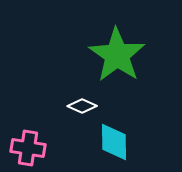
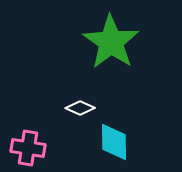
green star: moved 6 px left, 13 px up
white diamond: moved 2 px left, 2 px down
